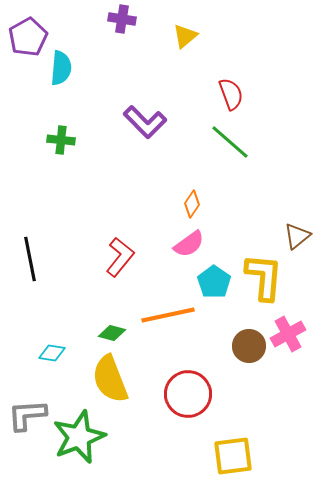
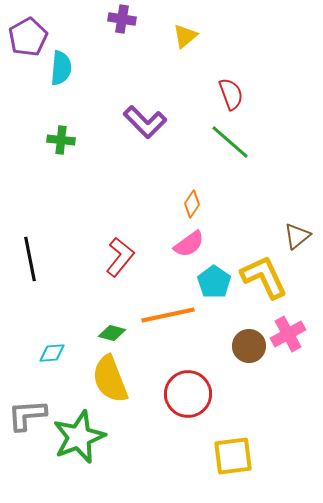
yellow L-shape: rotated 30 degrees counterclockwise
cyan diamond: rotated 12 degrees counterclockwise
